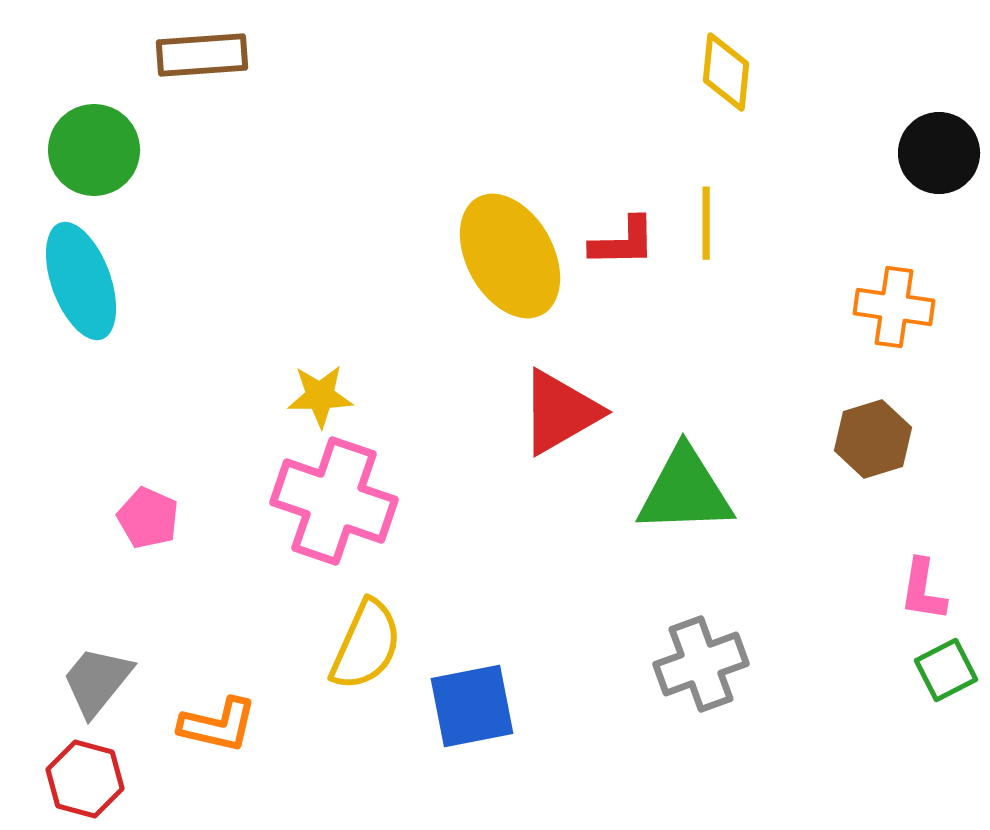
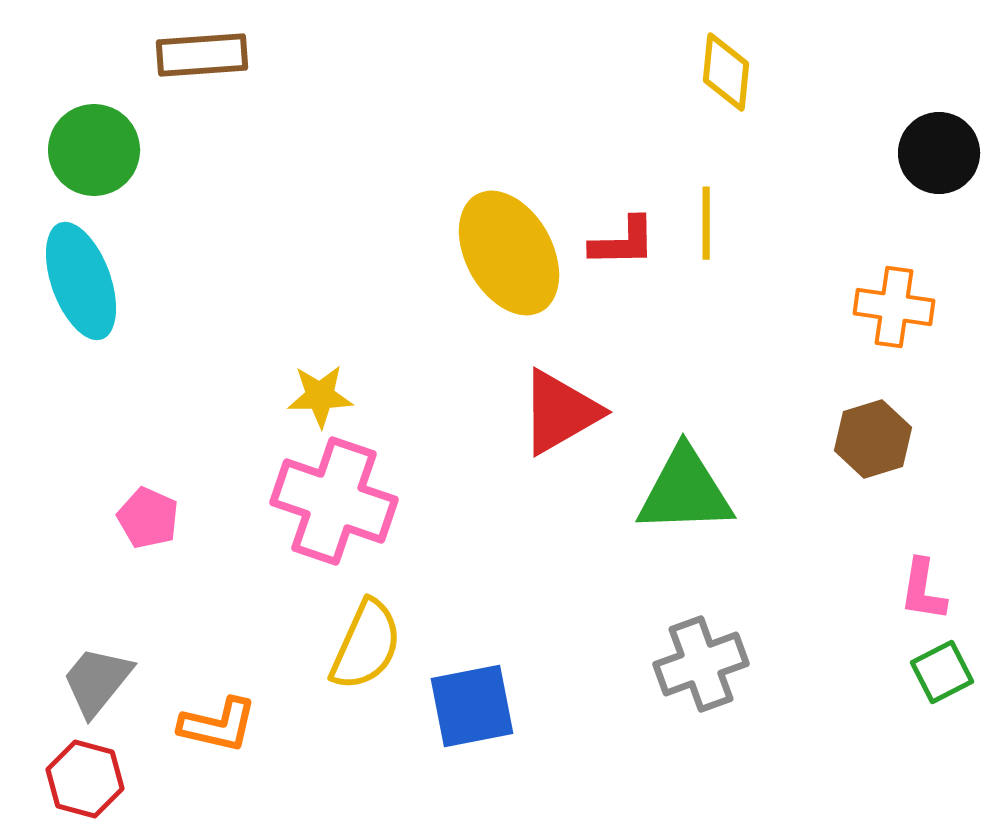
yellow ellipse: moved 1 px left, 3 px up
green square: moved 4 px left, 2 px down
